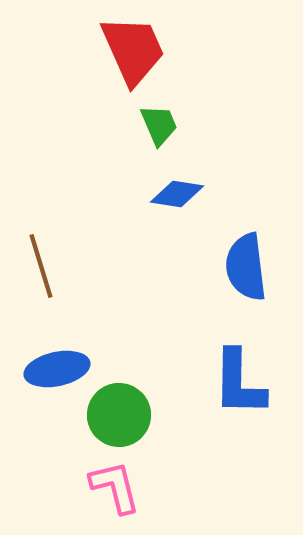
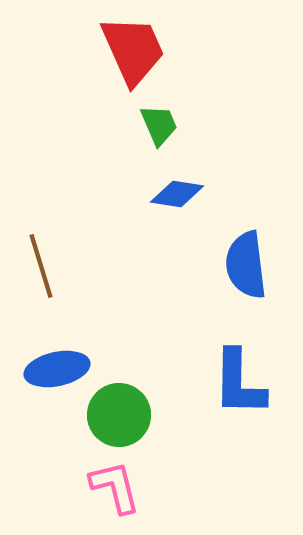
blue semicircle: moved 2 px up
